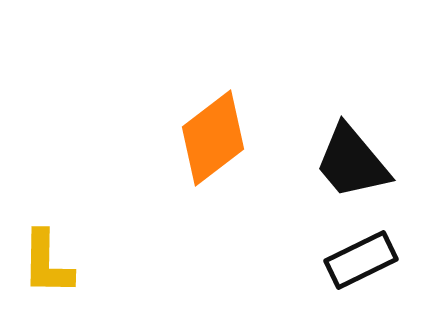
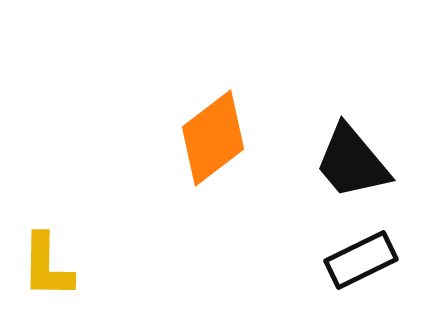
yellow L-shape: moved 3 px down
